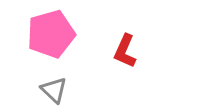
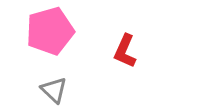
pink pentagon: moved 1 px left, 3 px up
